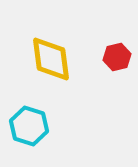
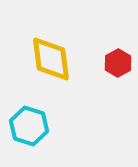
red hexagon: moved 1 px right, 6 px down; rotated 16 degrees counterclockwise
